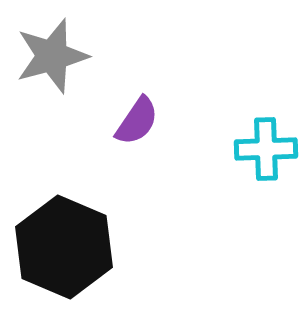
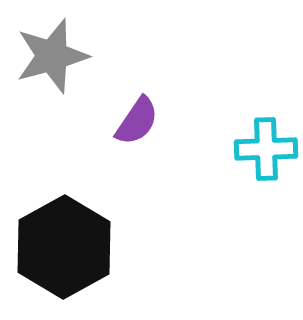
black hexagon: rotated 8 degrees clockwise
